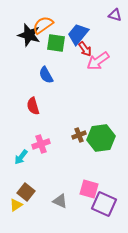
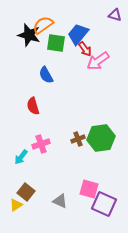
brown cross: moved 1 px left, 4 px down
